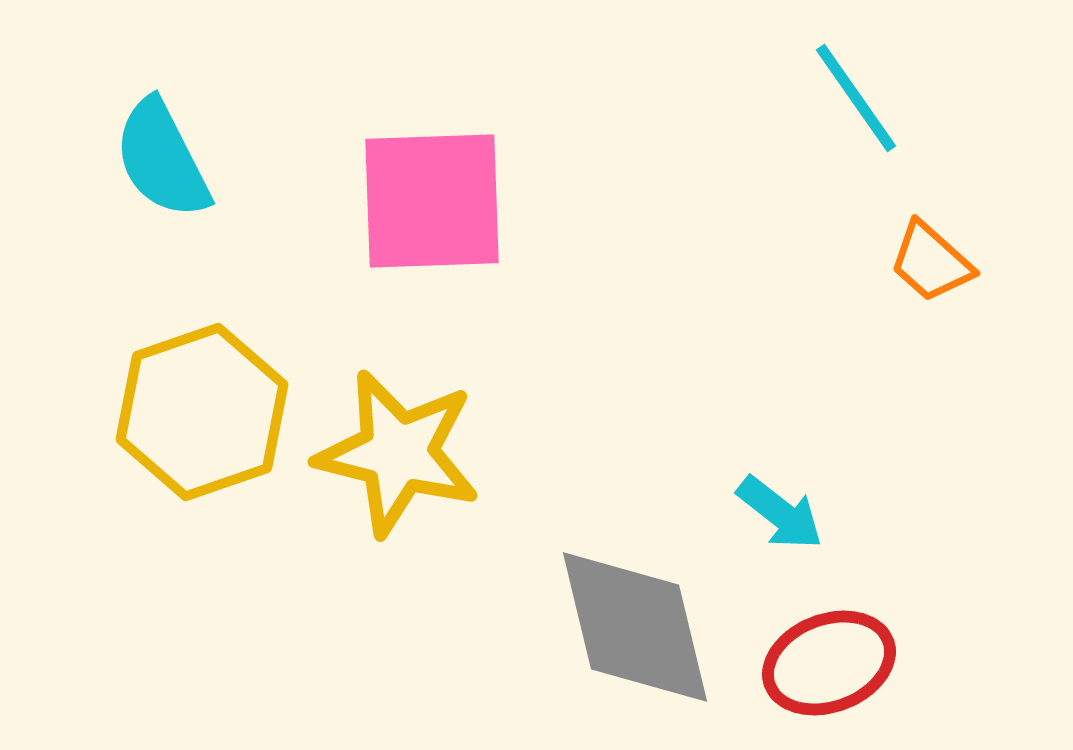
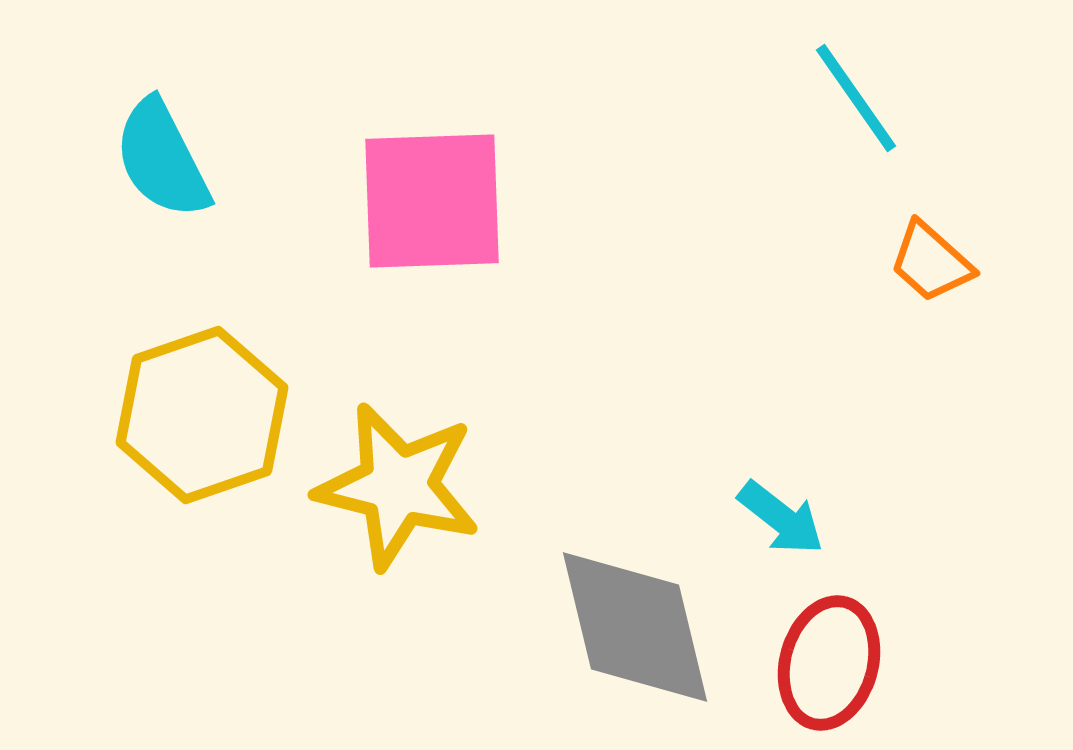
yellow hexagon: moved 3 px down
yellow star: moved 33 px down
cyan arrow: moved 1 px right, 5 px down
red ellipse: rotated 54 degrees counterclockwise
